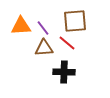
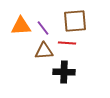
red line: rotated 36 degrees counterclockwise
brown triangle: moved 3 px down
